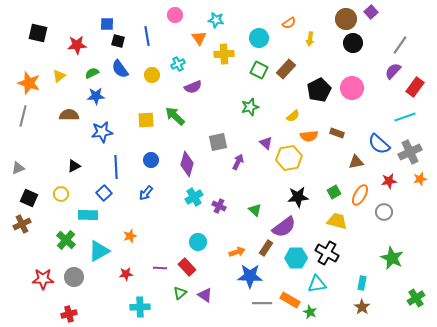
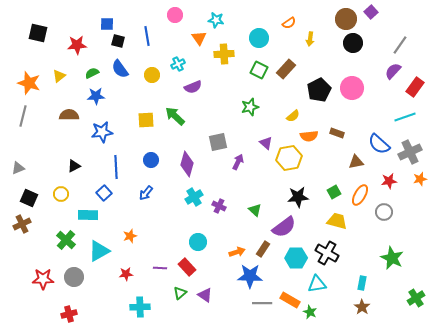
brown rectangle at (266, 248): moved 3 px left, 1 px down
